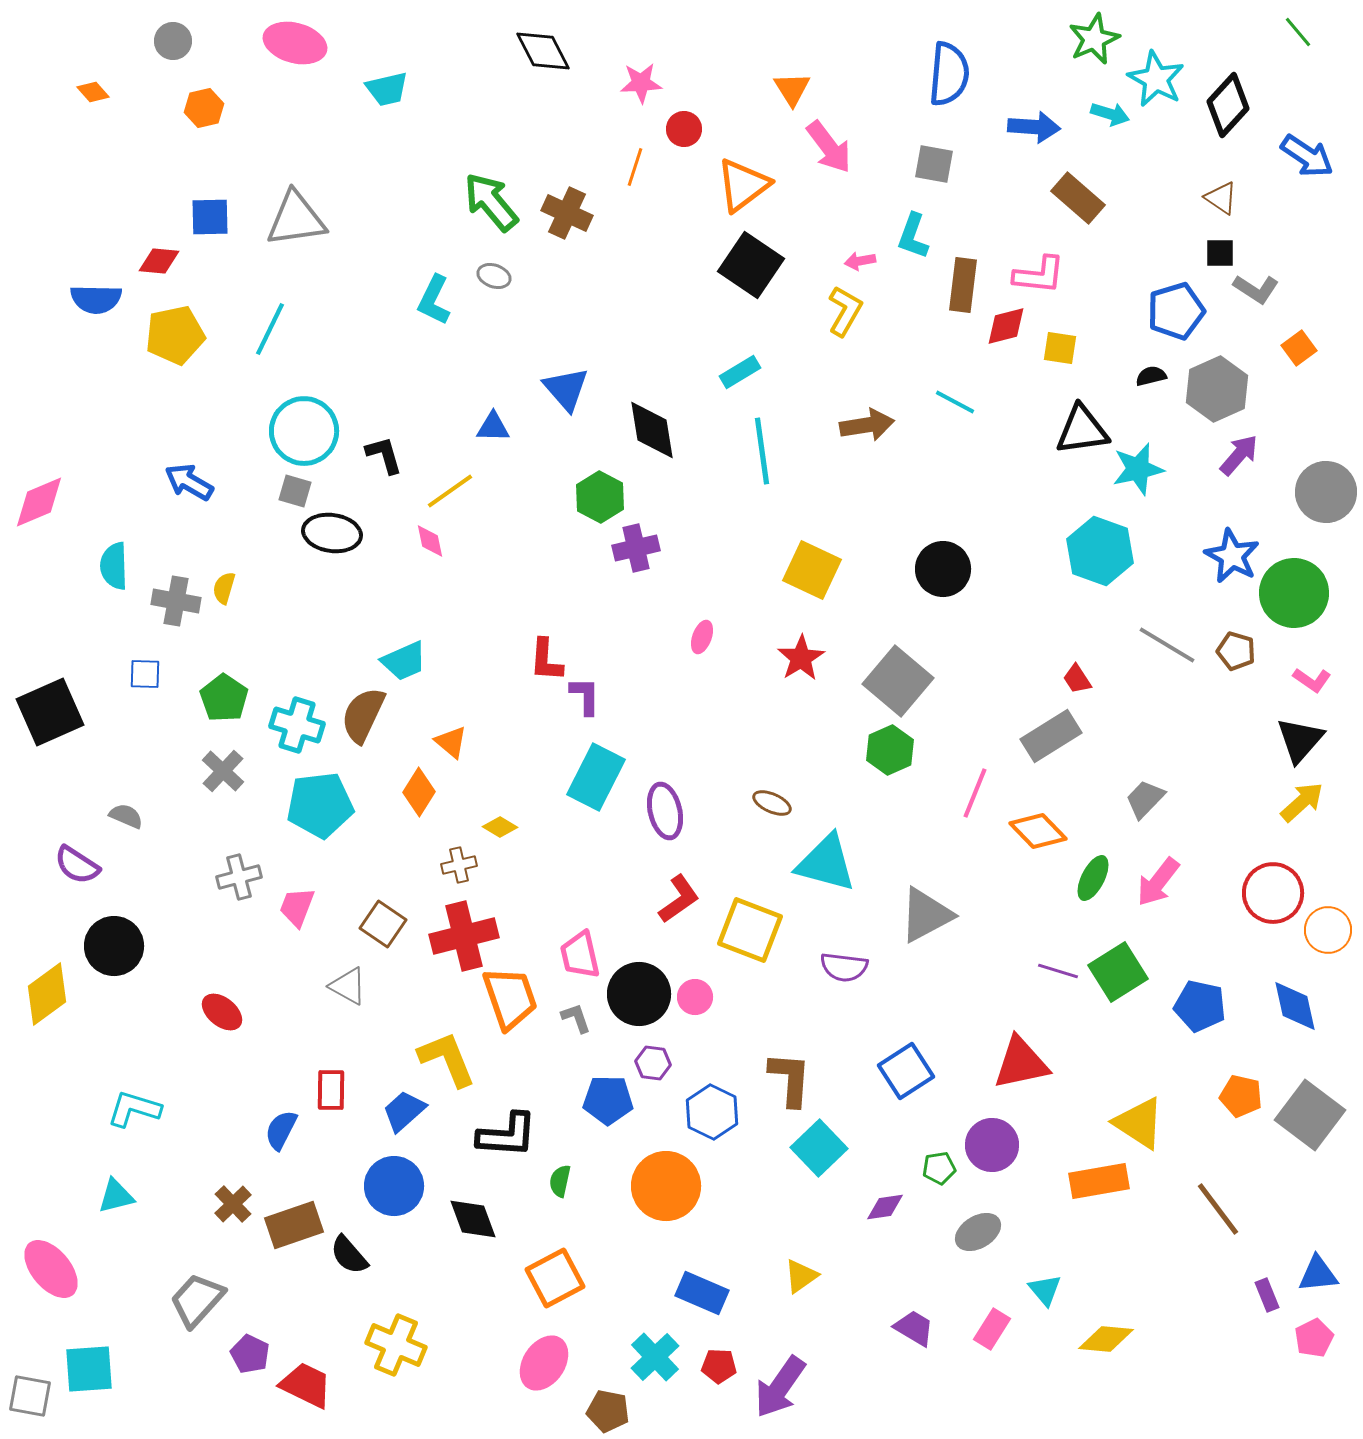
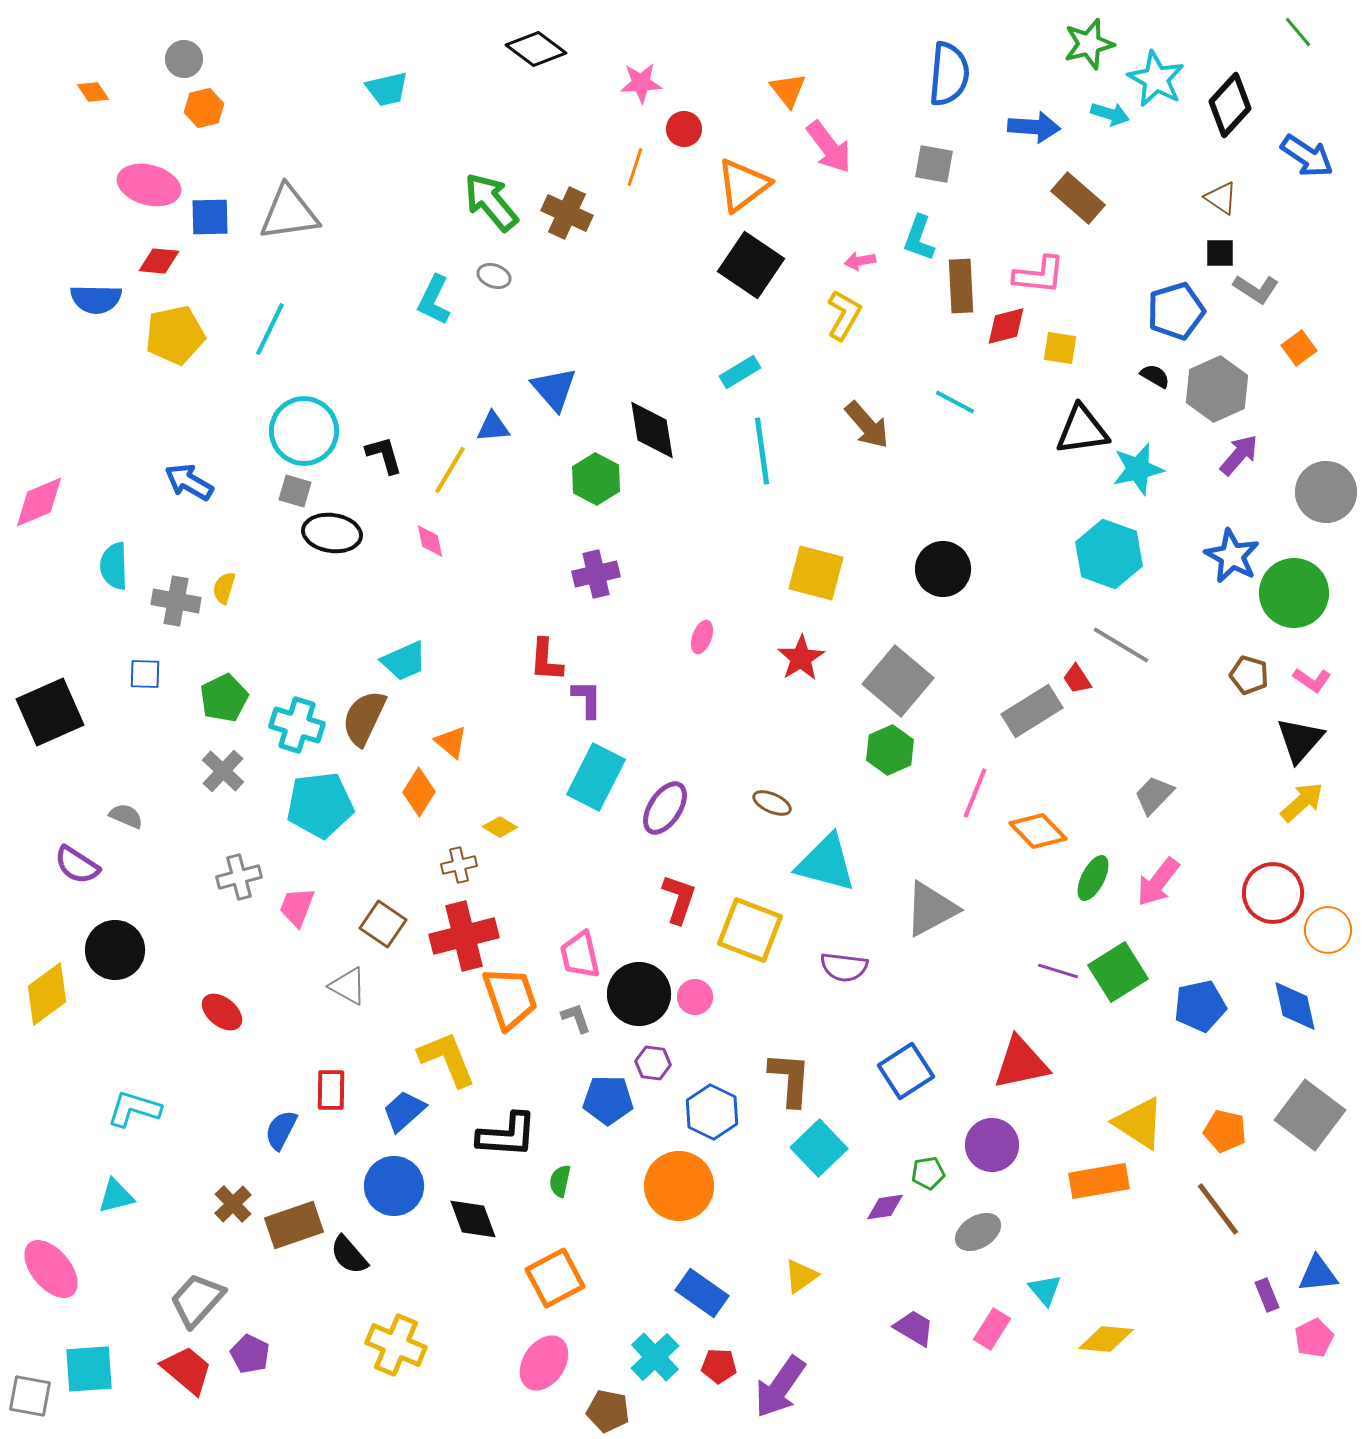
green star at (1094, 39): moved 5 px left, 5 px down; rotated 9 degrees clockwise
gray circle at (173, 41): moved 11 px right, 18 px down
pink ellipse at (295, 43): moved 146 px left, 142 px down
black diamond at (543, 51): moved 7 px left, 2 px up; rotated 26 degrees counterclockwise
orange triangle at (792, 89): moved 4 px left, 1 px down; rotated 6 degrees counterclockwise
orange diamond at (93, 92): rotated 8 degrees clockwise
black diamond at (1228, 105): moved 2 px right
gray triangle at (296, 219): moved 7 px left, 6 px up
cyan L-shape at (913, 236): moved 6 px right, 2 px down
brown rectangle at (963, 285): moved 2 px left, 1 px down; rotated 10 degrees counterclockwise
yellow L-shape at (845, 311): moved 1 px left, 4 px down
black semicircle at (1151, 376): moved 4 px right; rotated 44 degrees clockwise
blue triangle at (566, 389): moved 12 px left
brown arrow at (867, 425): rotated 58 degrees clockwise
blue triangle at (493, 427): rotated 6 degrees counterclockwise
yellow line at (450, 491): moved 21 px up; rotated 24 degrees counterclockwise
green hexagon at (600, 497): moved 4 px left, 18 px up
purple cross at (636, 548): moved 40 px left, 26 px down
cyan hexagon at (1100, 551): moved 9 px right, 3 px down
yellow square at (812, 570): moved 4 px right, 3 px down; rotated 10 degrees counterclockwise
gray line at (1167, 645): moved 46 px left
brown pentagon at (1236, 651): moved 13 px right, 24 px down
purple L-shape at (585, 696): moved 2 px right, 3 px down
green pentagon at (224, 698): rotated 12 degrees clockwise
brown semicircle at (363, 715): moved 1 px right, 3 px down
gray rectangle at (1051, 736): moved 19 px left, 25 px up
gray trapezoid at (1145, 799): moved 9 px right, 4 px up
purple ellipse at (665, 811): moved 3 px up; rotated 46 degrees clockwise
red L-shape at (679, 899): rotated 36 degrees counterclockwise
gray triangle at (926, 915): moved 5 px right, 6 px up
black circle at (114, 946): moved 1 px right, 4 px down
blue pentagon at (1200, 1006): rotated 24 degrees counterclockwise
orange pentagon at (1241, 1096): moved 16 px left, 35 px down
green pentagon at (939, 1168): moved 11 px left, 5 px down
orange circle at (666, 1186): moved 13 px right
blue rectangle at (702, 1293): rotated 12 degrees clockwise
red trapezoid at (306, 1385): moved 119 px left, 15 px up; rotated 14 degrees clockwise
